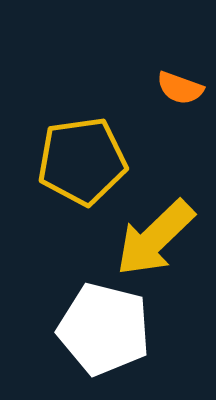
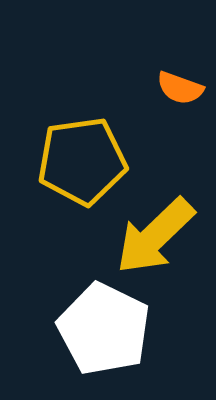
yellow arrow: moved 2 px up
white pentagon: rotated 12 degrees clockwise
